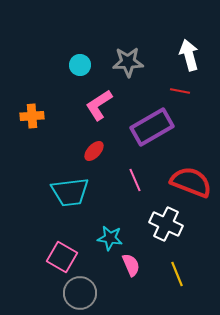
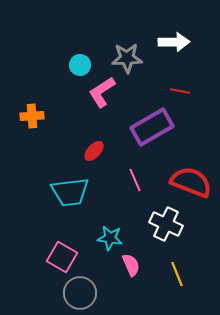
white arrow: moved 15 px left, 13 px up; rotated 104 degrees clockwise
gray star: moved 1 px left, 4 px up
pink L-shape: moved 3 px right, 13 px up
